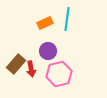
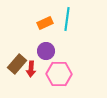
purple circle: moved 2 px left
brown rectangle: moved 1 px right
red arrow: rotated 14 degrees clockwise
pink hexagon: rotated 15 degrees clockwise
